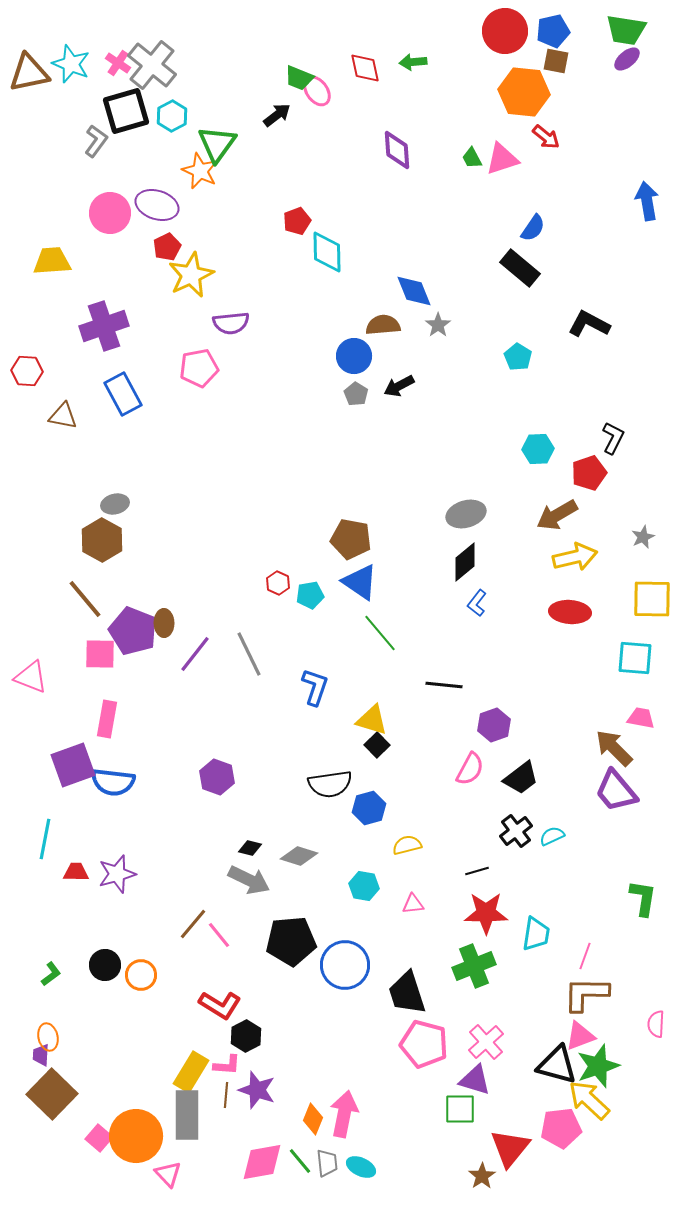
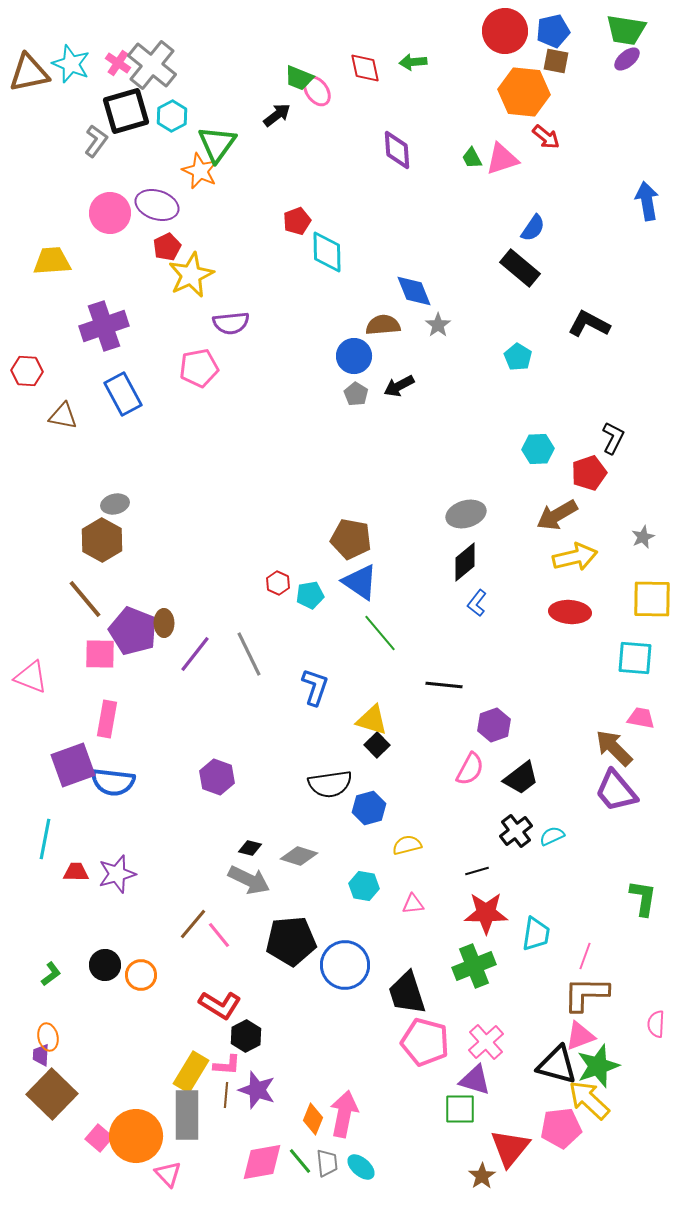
pink pentagon at (424, 1044): moved 1 px right, 2 px up
cyan ellipse at (361, 1167): rotated 16 degrees clockwise
